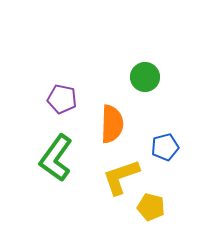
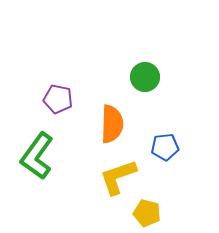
purple pentagon: moved 4 px left
blue pentagon: rotated 8 degrees clockwise
green L-shape: moved 19 px left, 2 px up
yellow L-shape: moved 3 px left
yellow pentagon: moved 4 px left, 6 px down
